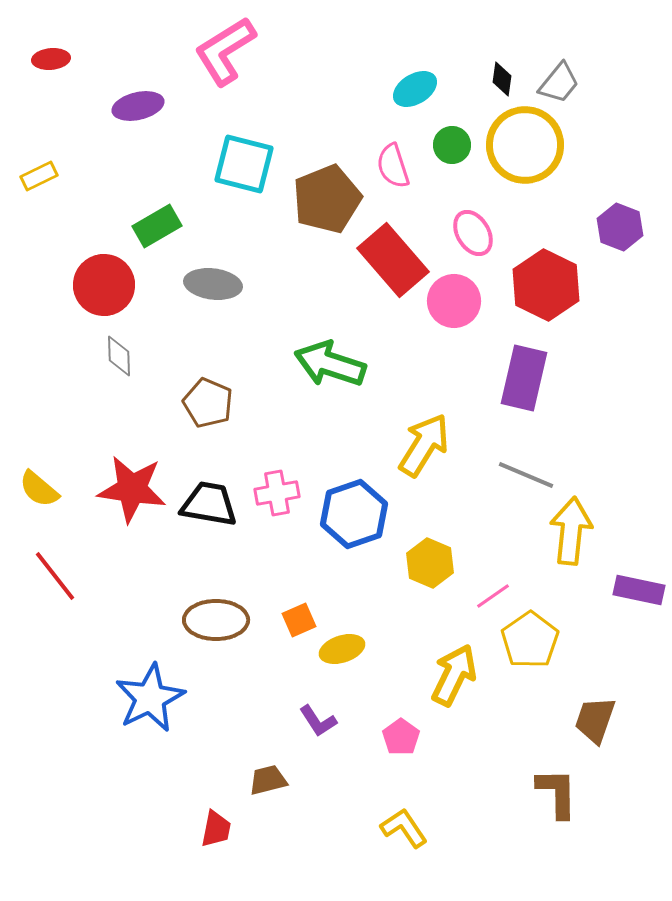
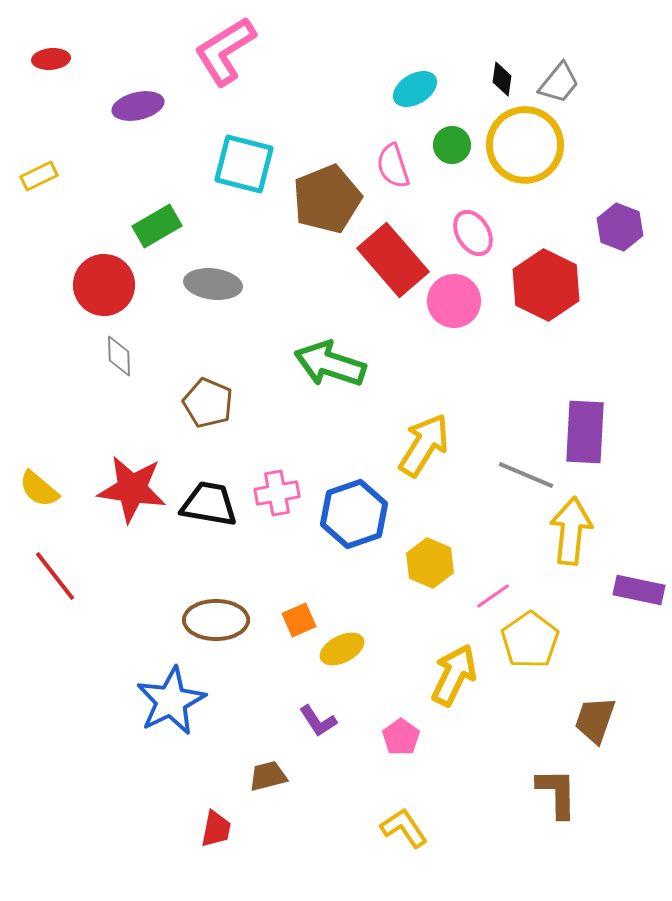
purple rectangle at (524, 378): moved 61 px right, 54 px down; rotated 10 degrees counterclockwise
yellow ellipse at (342, 649): rotated 9 degrees counterclockwise
blue star at (150, 698): moved 21 px right, 3 px down
brown trapezoid at (268, 780): moved 4 px up
